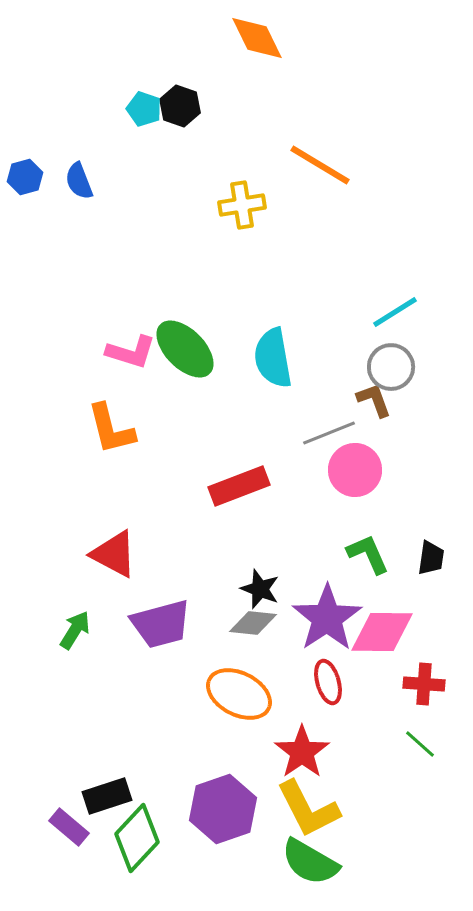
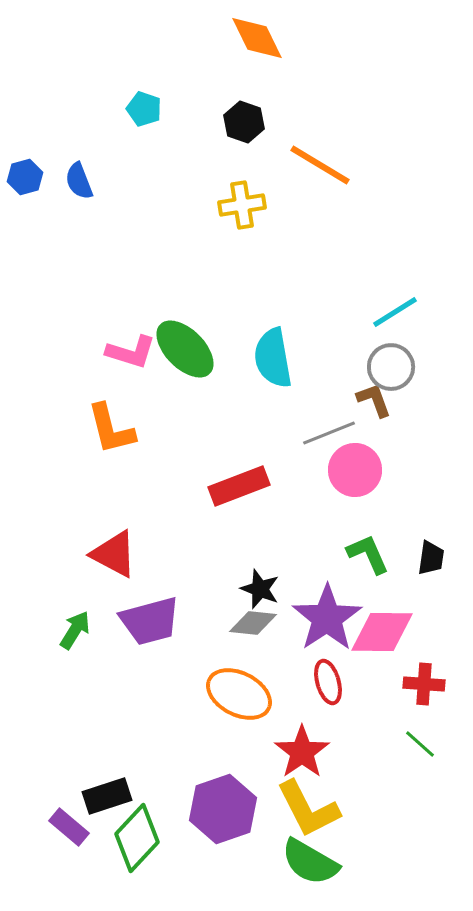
black hexagon: moved 64 px right, 16 px down
purple trapezoid: moved 11 px left, 3 px up
